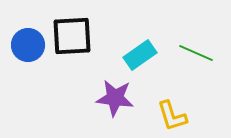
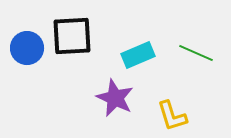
blue circle: moved 1 px left, 3 px down
cyan rectangle: moved 2 px left; rotated 12 degrees clockwise
purple star: rotated 18 degrees clockwise
